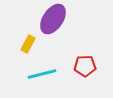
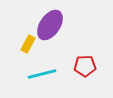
purple ellipse: moved 3 px left, 6 px down
